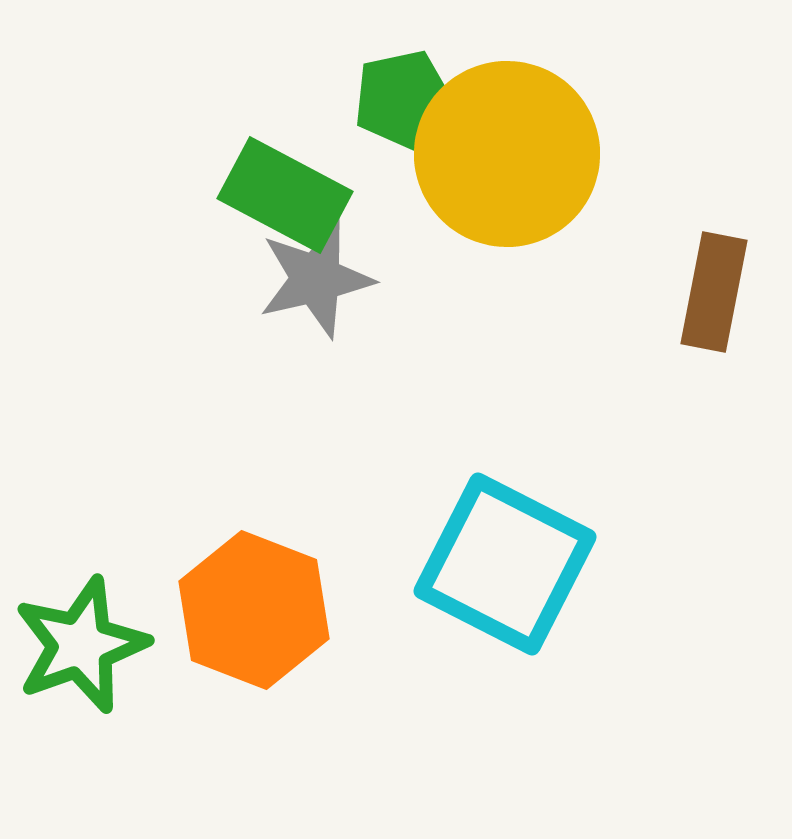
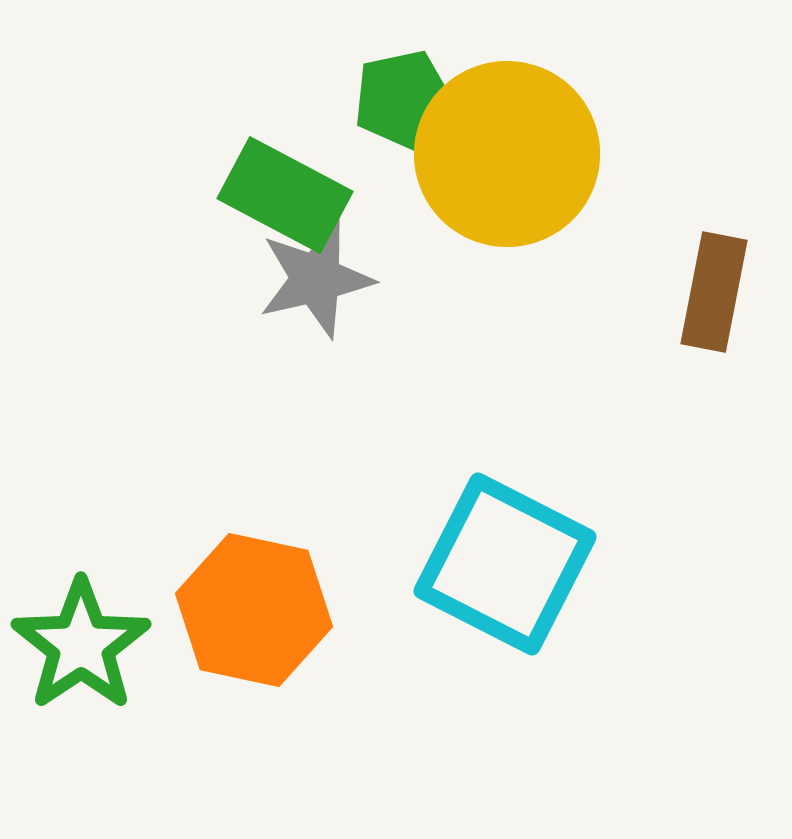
orange hexagon: rotated 9 degrees counterclockwise
green star: rotated 14 degrees counterclockwise
